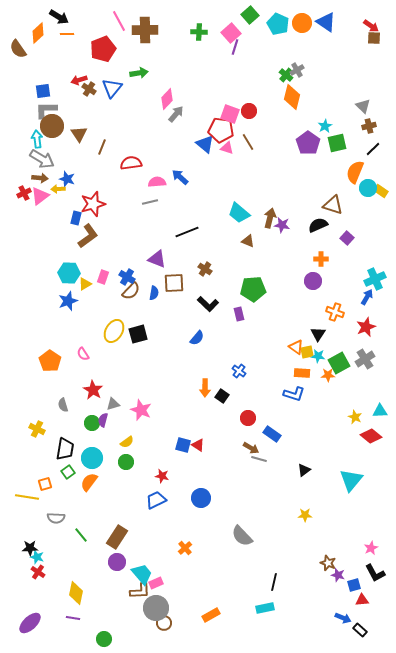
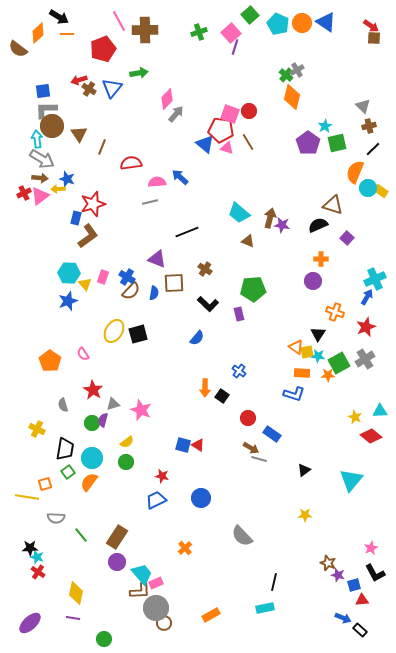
green cross at (199, 32): rotated 21 degrees counterclockwise
brown semicircle at (18, 49): rotated 18 degrees counterclockwise
yellow triangle at (85, 284): rotated 40 degrees counterclockwise
